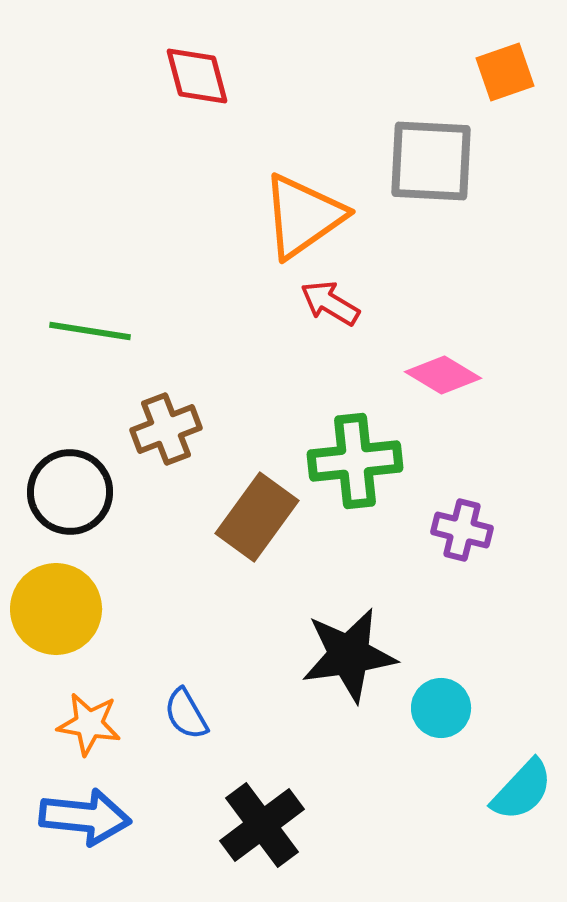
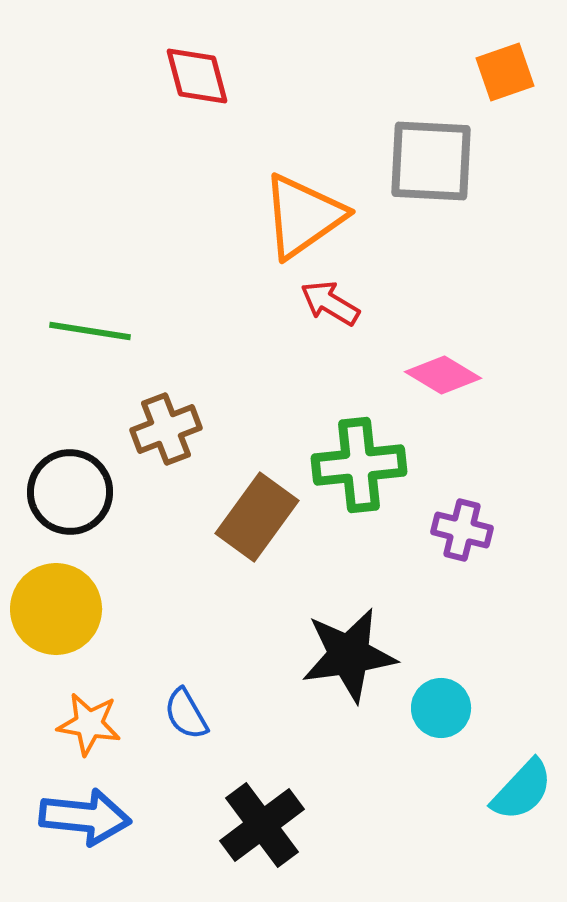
green cross: moved 4 px right, 4 px down
